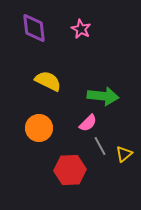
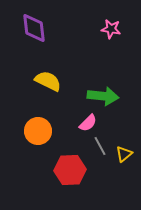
pink star: moved 30 px right; rotated 18 degrees counterclockwise
orange circle: moved 1 px left, 3 px down
